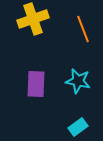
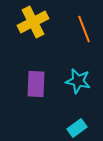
yellow cross: moved 3 px down; rotated 8 degrees counterclockwise
orange line: moved 1 px right
cyan rectangle: moved 1 px left, 1 px down
